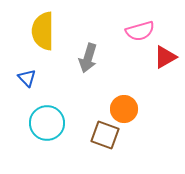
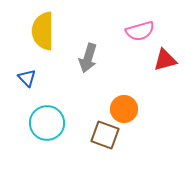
red triangle: moved 3 px down; rotated 15 degrees clockwise
